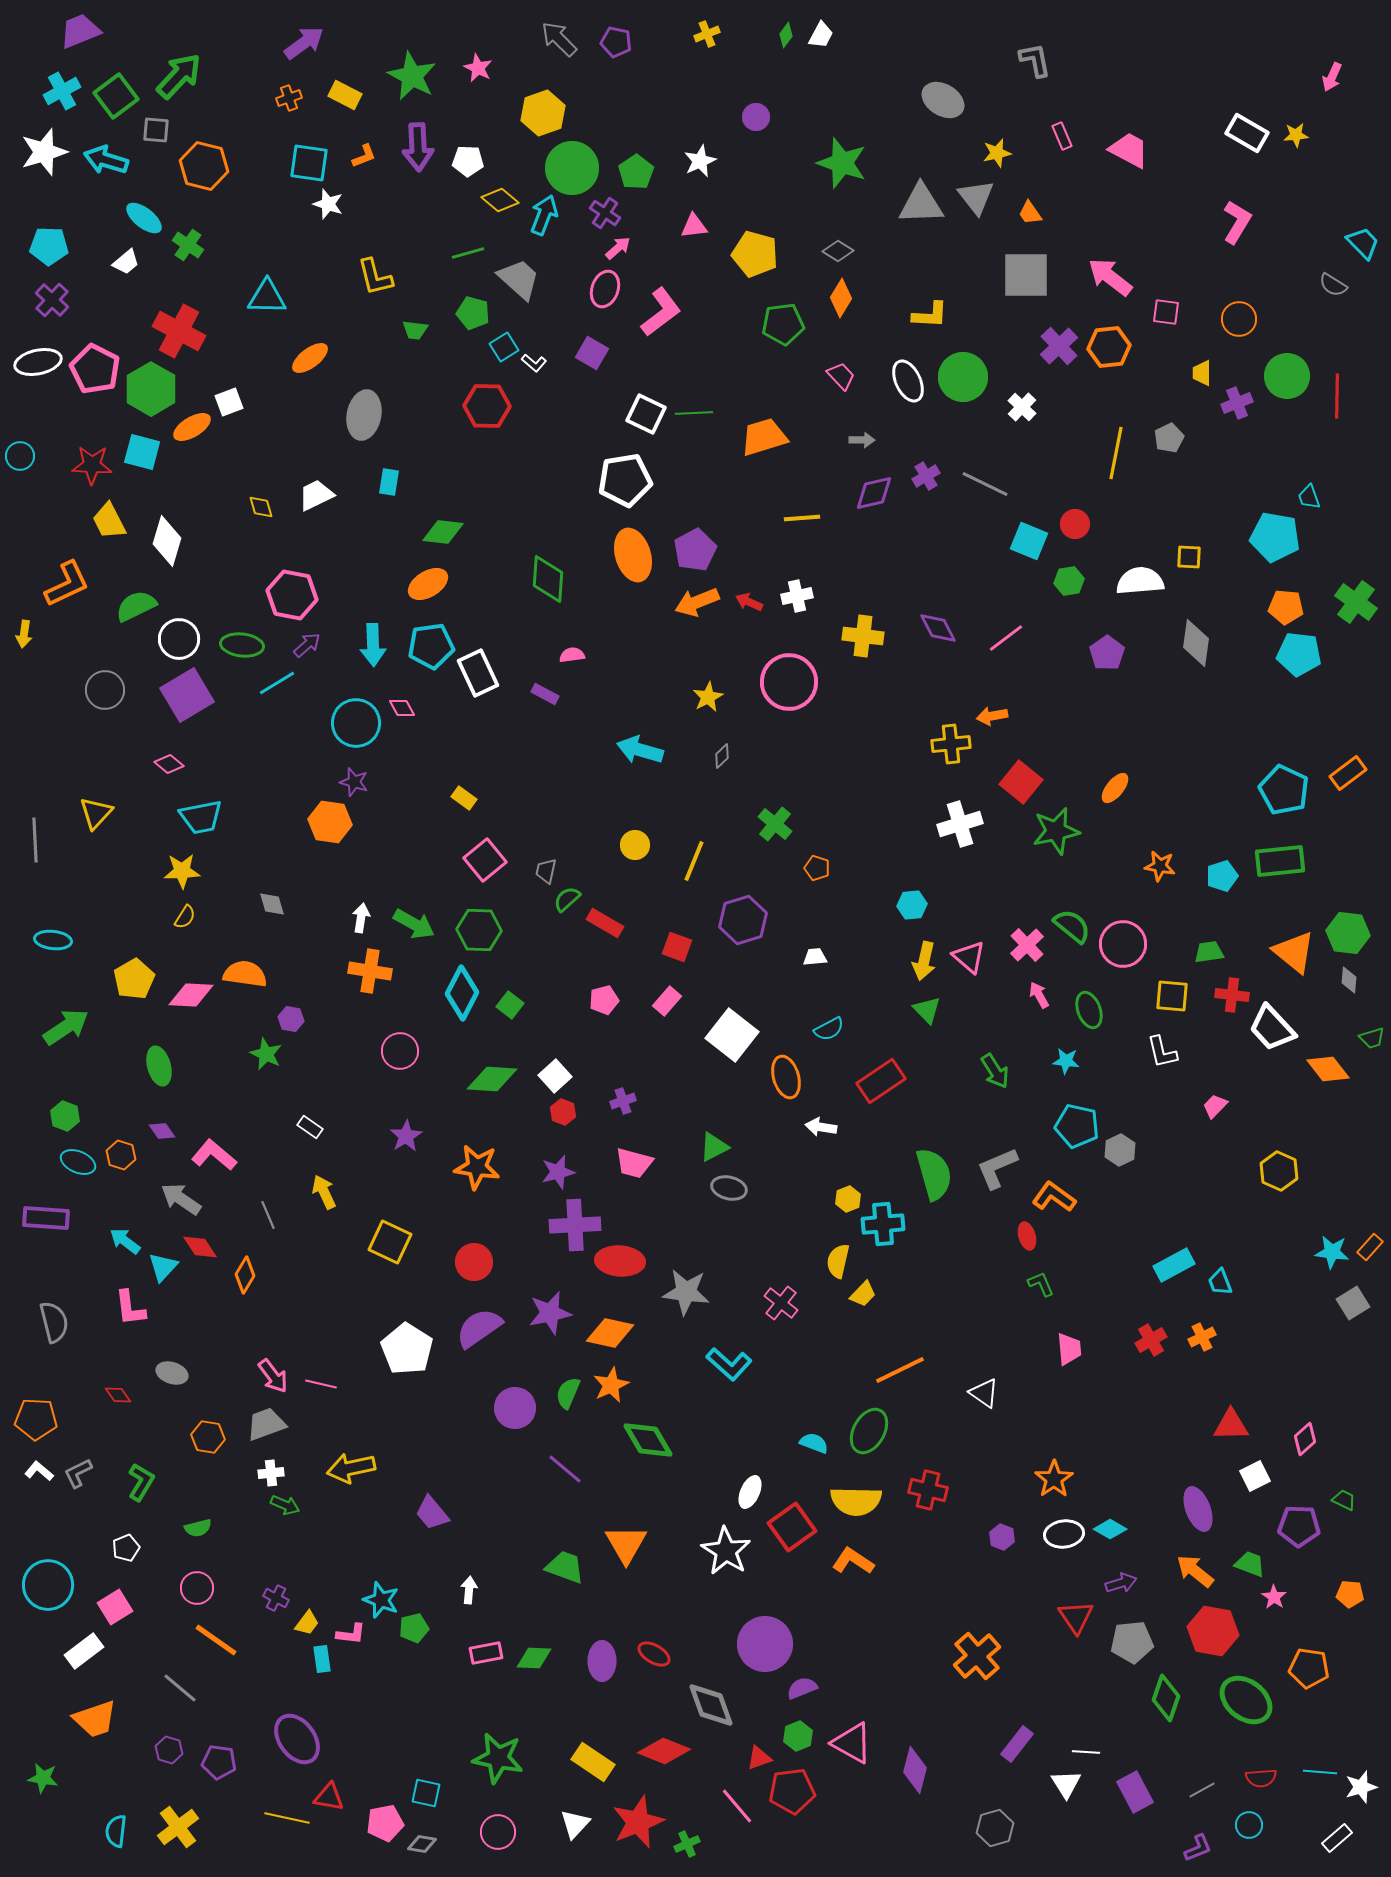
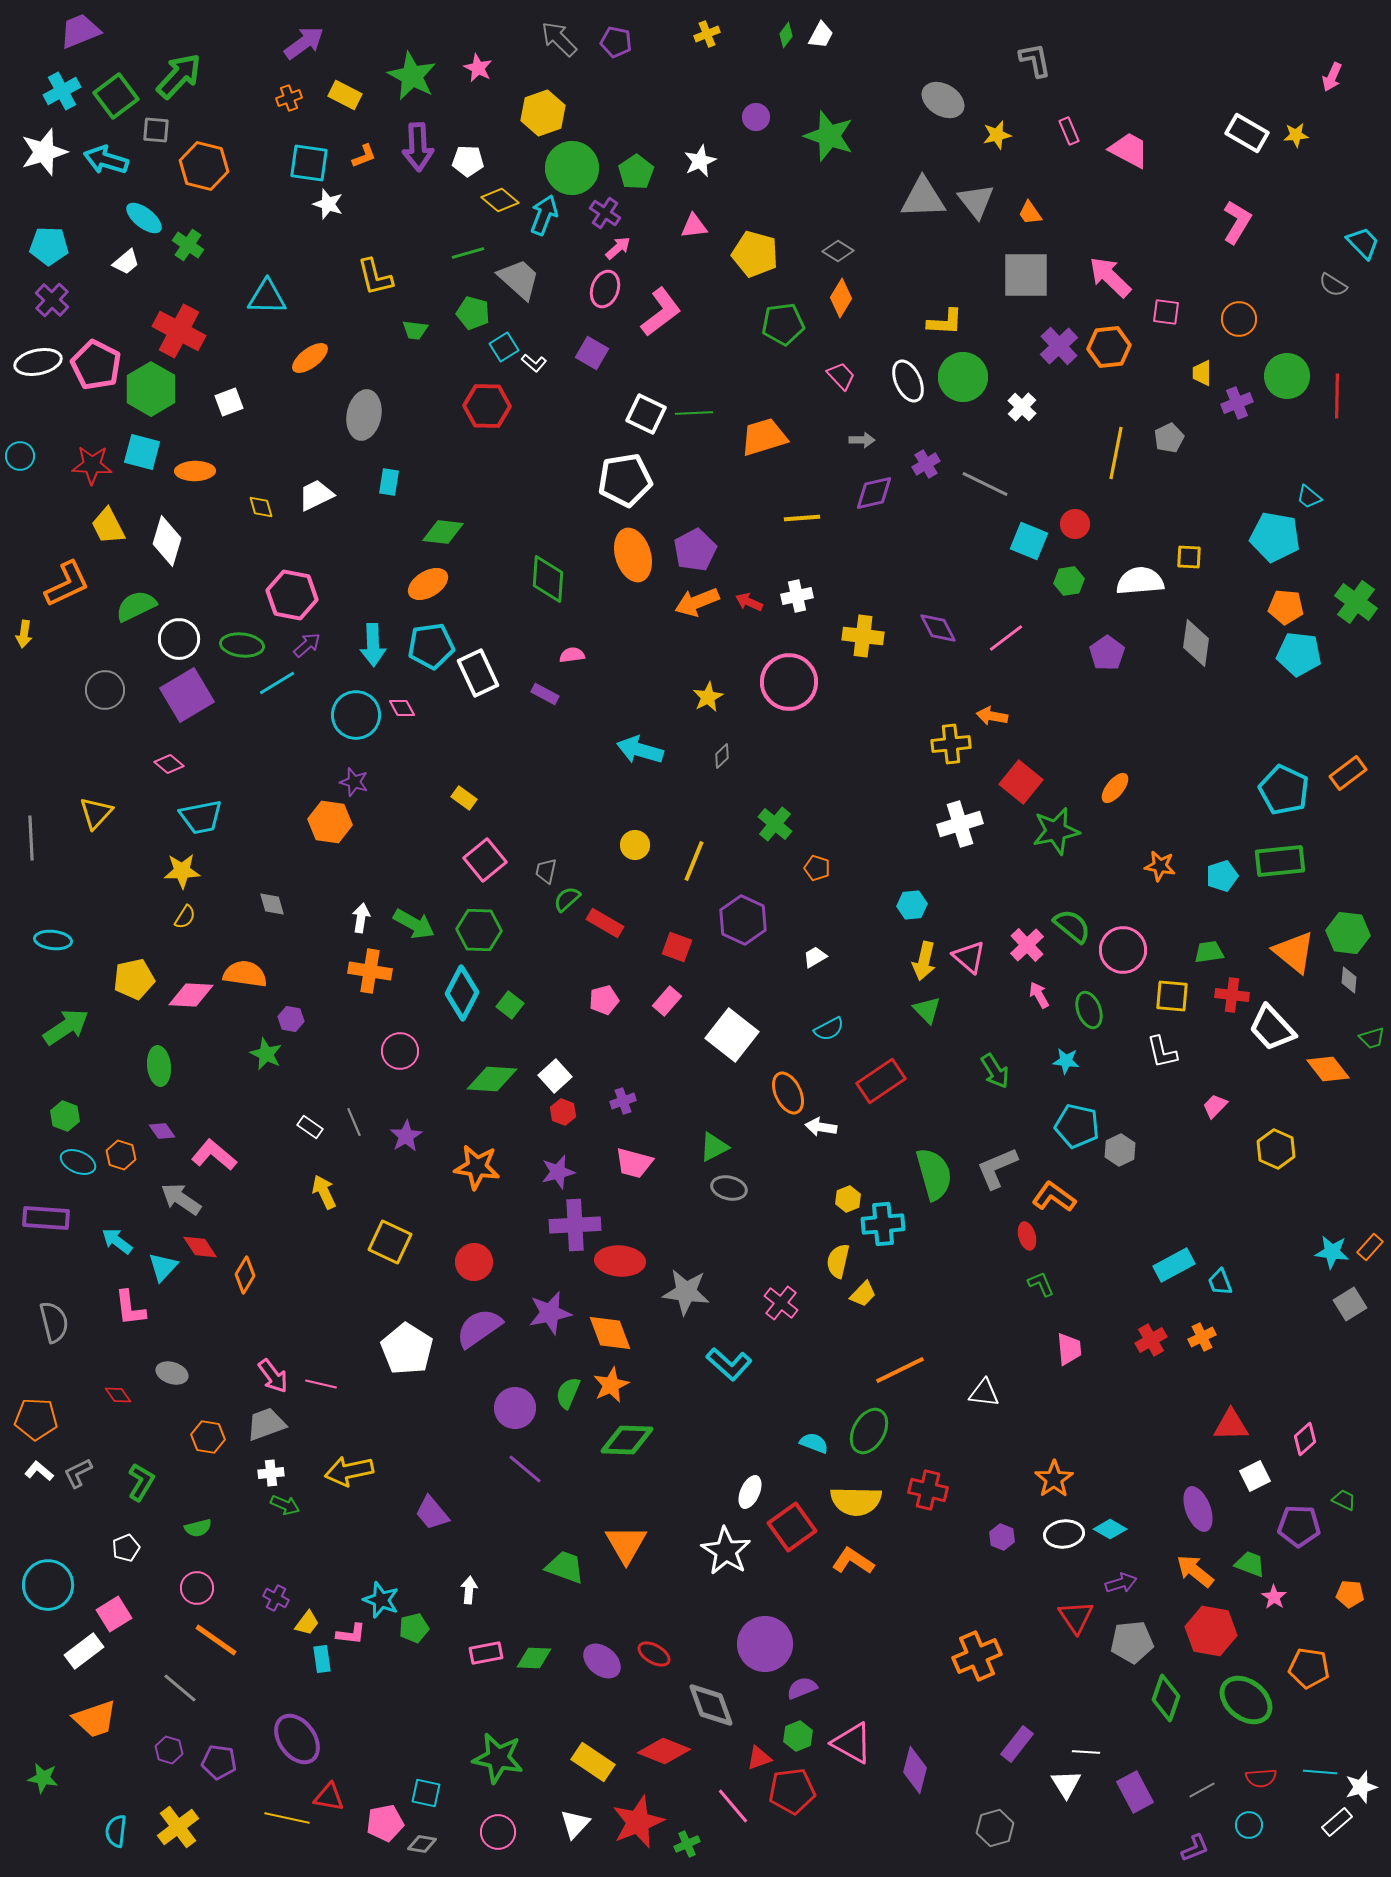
pink rectangle at (1062, 136): moved 7 px right, 5 px up
yellow star at (997, 153): moved 18 px up
green star at (842, 163): moved 13 px left, 27 px up
gray triangle at (976, 197): moved 4 px down
gray triangle at (921, 204): moved 2 px right, 6 px up
pink arrow at (1110, 277): rotated 6 degrees clockwise
yellow L-shape at (930, 315): moved 15 px right, 7 px down
pink pentagon at (95, 369): moved 1 px right, 4 px up
orange ellipse at (192, 427): moved 3 px right, 44 px down; rotated 30 degrees clockwise
purple cross at (926, 476): moved 12 px up
cyan trapezoid at (1309, 497): rotated 32 degrees counterclockwise
yellow trapezoid at (109, 521): moved 1 px left, 5 px down
orange arrow at (992, 716): rotated 20 degrees clockwise
cyan circle at (356, 723): moved 8 px up
gray line at (35, 840): moved 4 px left, 2 px up
purple hexagon at (743, 920): rotated 18 degrees counterclockwise
pink circle at (1123, 944): moved 6 px down
white trapezoid at (815, 957): rotated 25 degrees counterclockwise
yellow pentagon at (134, 979): rotated 18 degrees clockwise
green ellipse at (159, 1066): rotated 9 degrees clockwise
orange ellipse at (786, 1077): moved 2 px right, 16 px down; rotated 9 degrees counterclockwise
yellow hexagon at (1279, 1171): moved 3 px left, 22 px up
gray line at (268, 1215): moved 86 px right, 93 px up
cyan arrow at (125, 1241): moved 8 px left
gray square at (1353, 1303): moved 3 px left, 1 px down
orange diamond at (610, 1333): rotated 57 degrees clockwise
white triangle at (984, 1393): rotated 28 degrees counterclockwise
green diamond at (648, 1440): moved 21 px left; rotated 58 degrees counterclockwise
yellow arrow at (351, 1468): moved 2 px left, 3 px down
purple line at (565, 1469): moved 40 px left
pink square at (115, 1607): moved 1 px left, 7 px down
red hexagon at (1213, 1631): moved 2 px left
orange cross at (977, 1656): rotated 18 degrees clockwise
purple ellipse at (602, 1661): rotated 51 degrees counterclockwise
pink line at (737, 1806): moved 4 px left
white rectangle at (1337, 1838): moved 16 px up
purple L-shape at (1198, 1848): moved 3 px left
